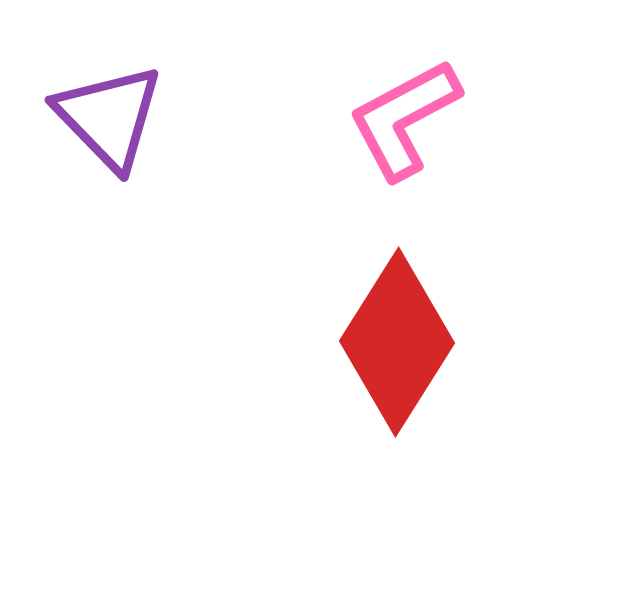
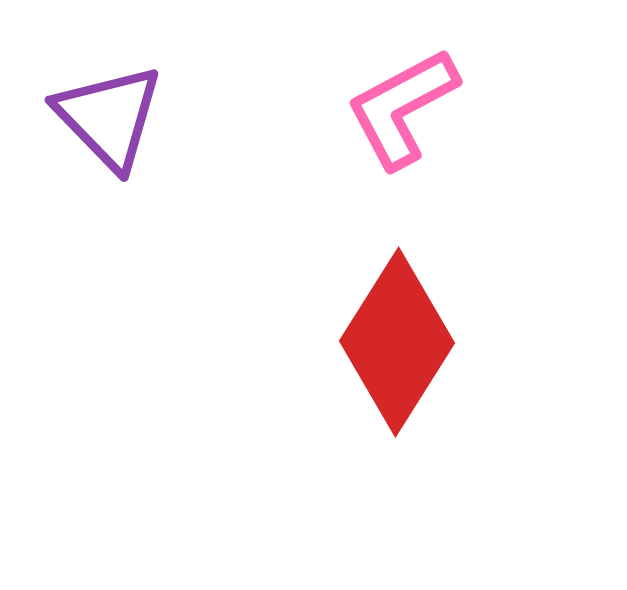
pink L-shape: moved 2 px left, 11 px up
